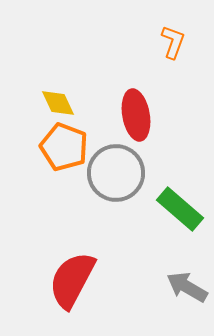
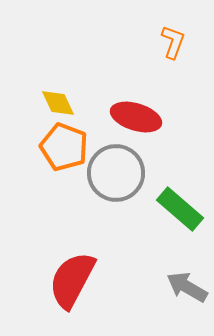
red ellipse: moved 2 px down; rotated 63 degrees counterclockwise
